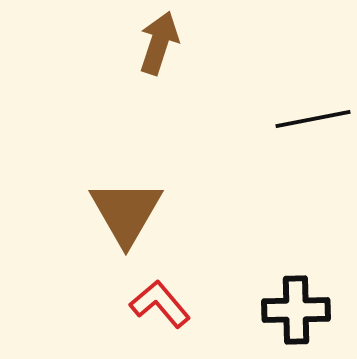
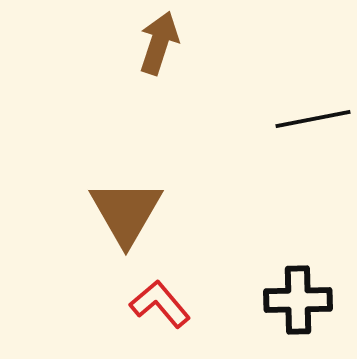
black cross: moved 2 px right, 10 px up
